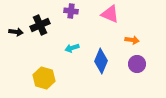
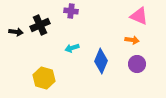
pink triangle: moved 29 px right, 2 px down
